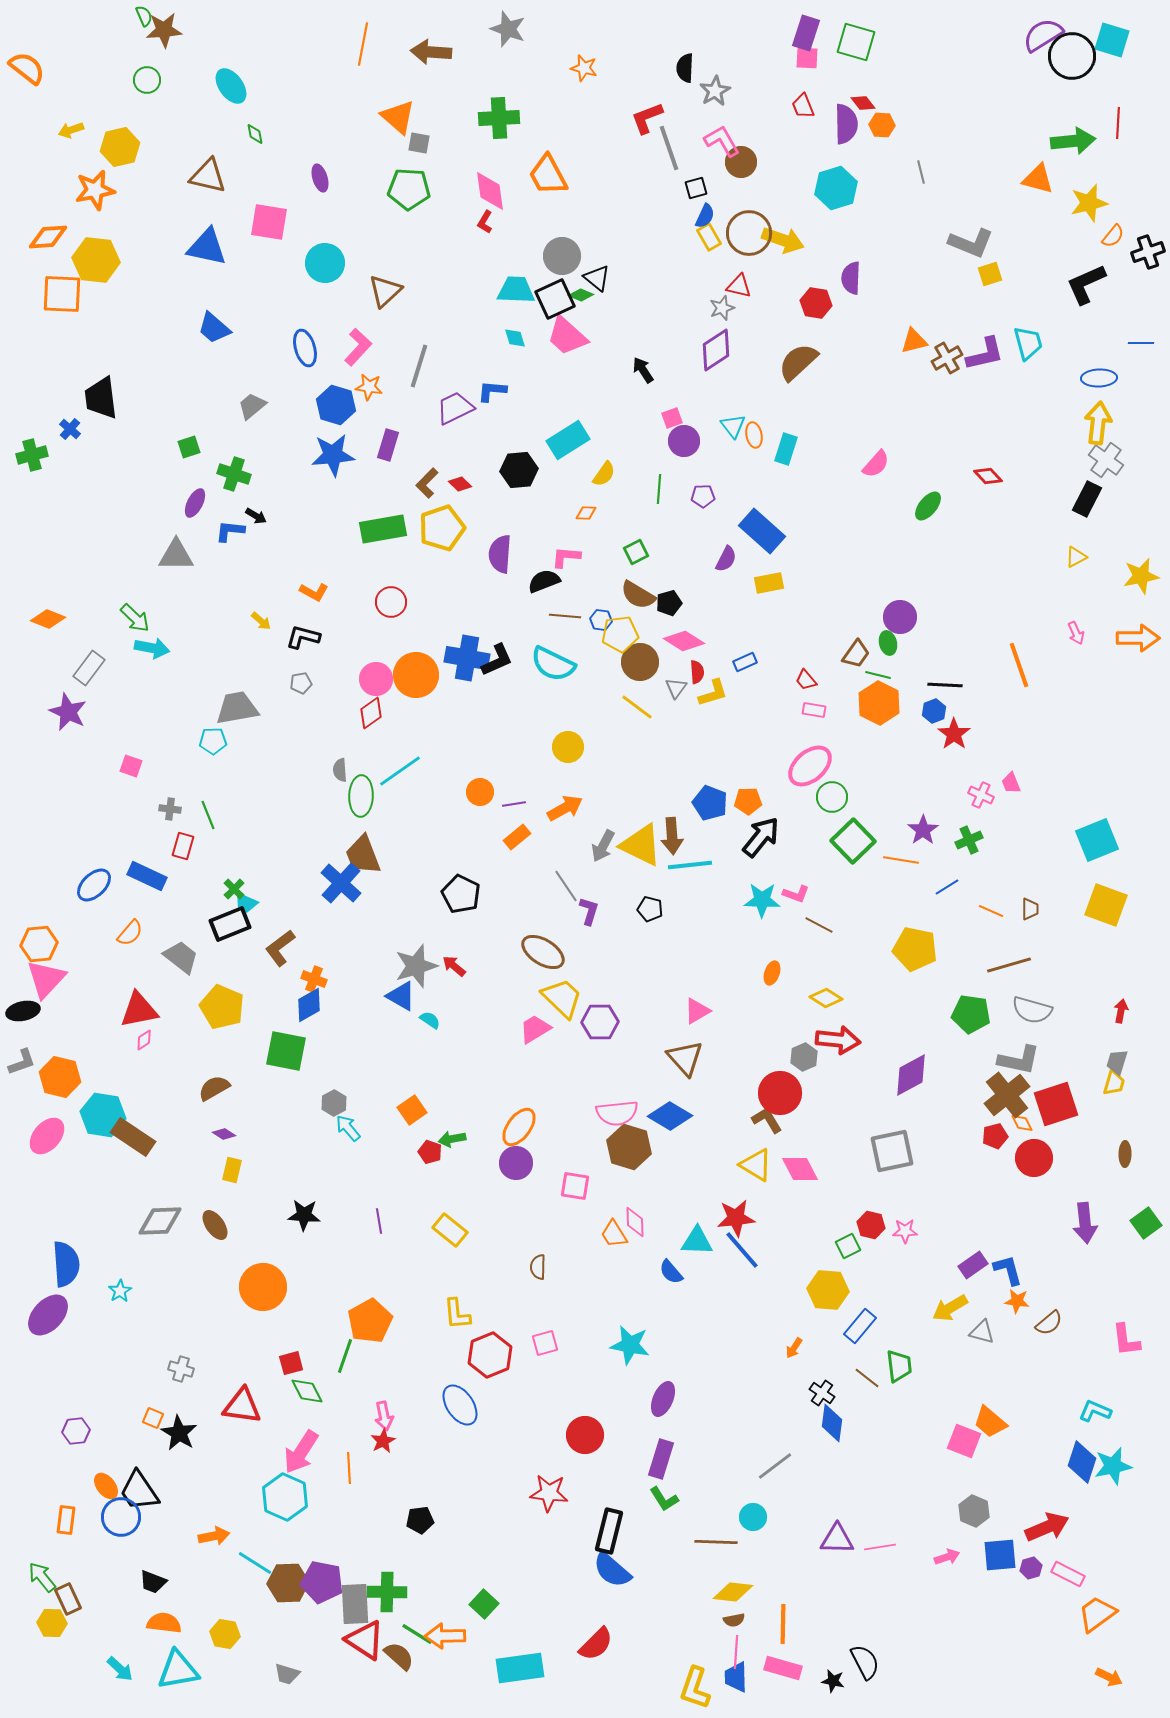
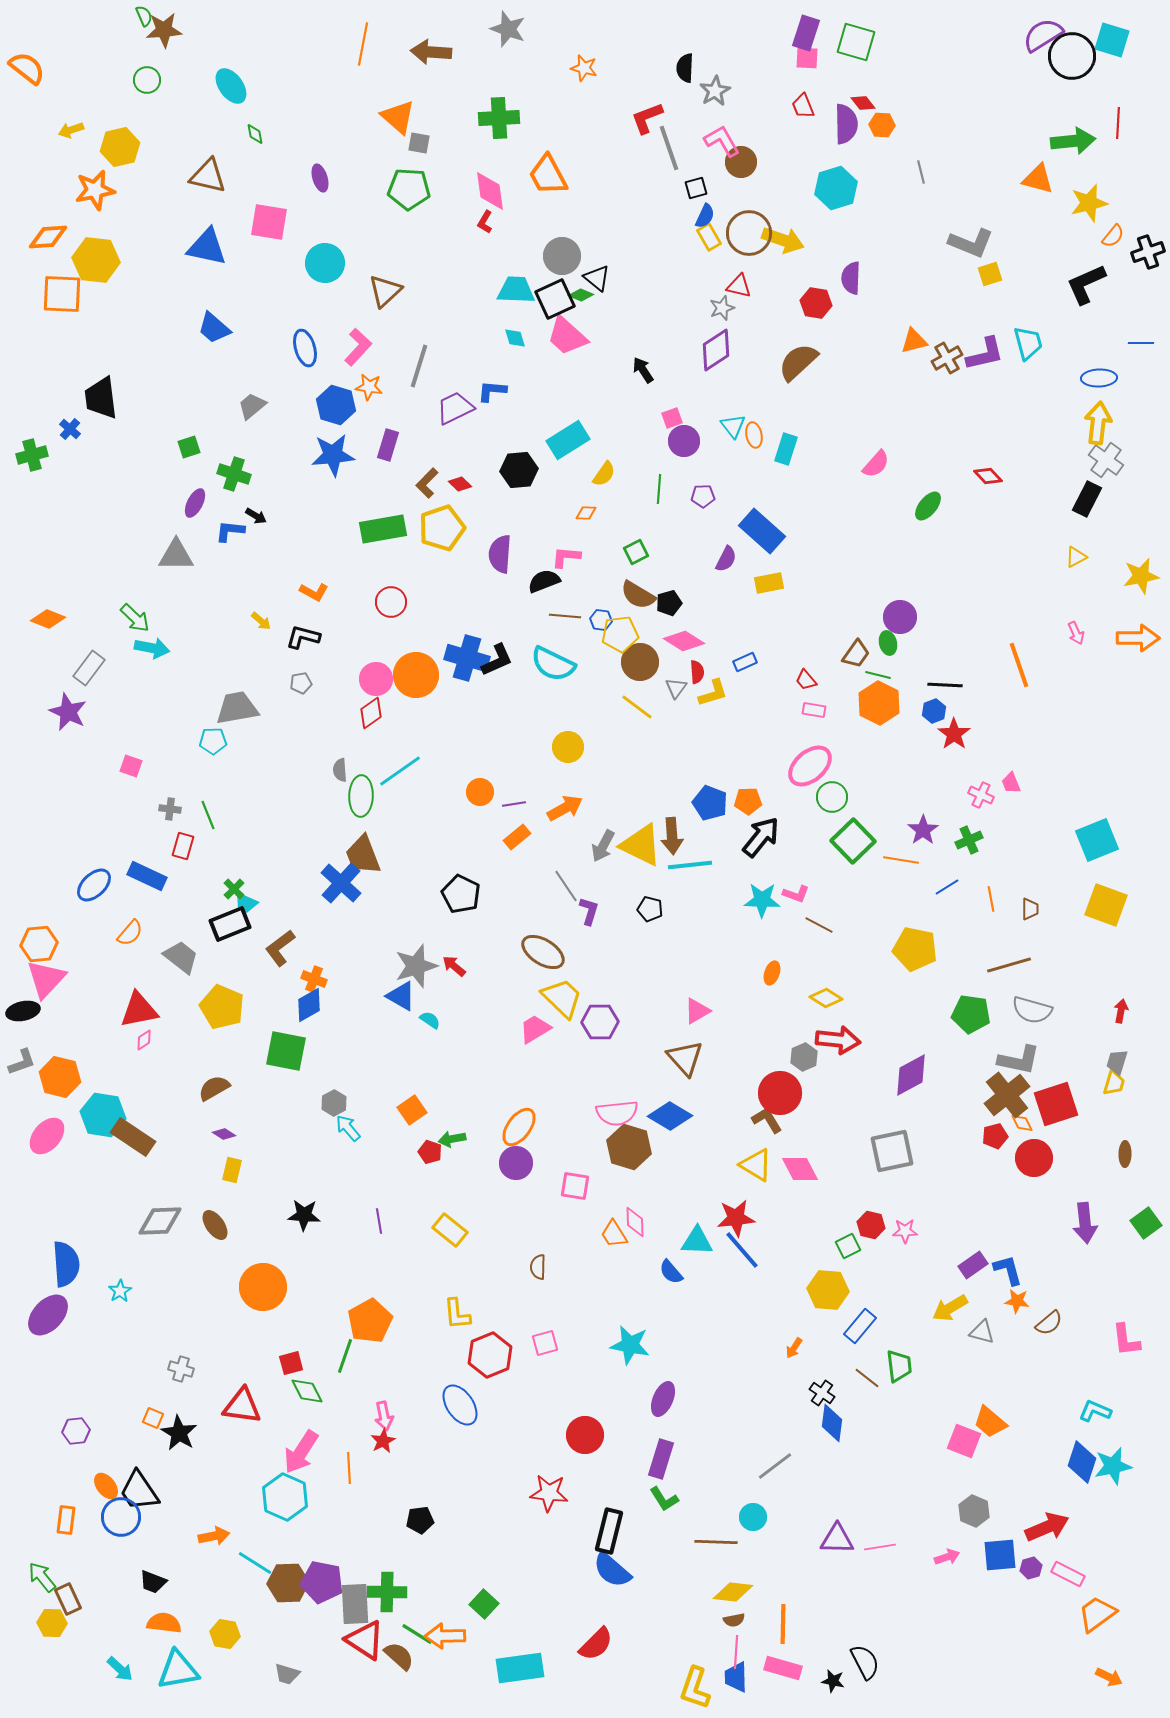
blue cross at (467, 658): rotated 6 degrees clockwise
orange line at (991, 911): moved 12 px up; rotated 55 degrees clockwise
